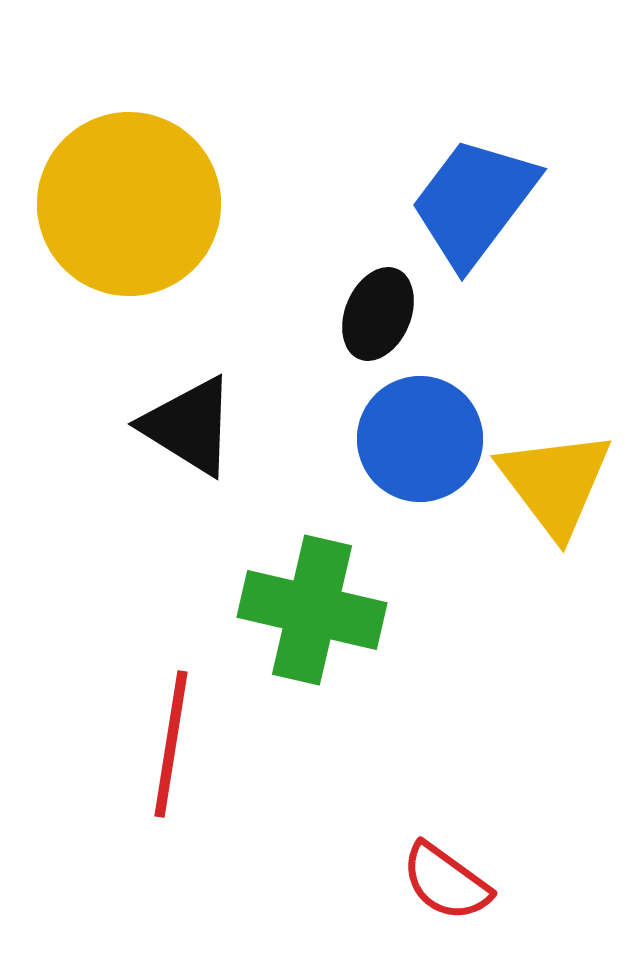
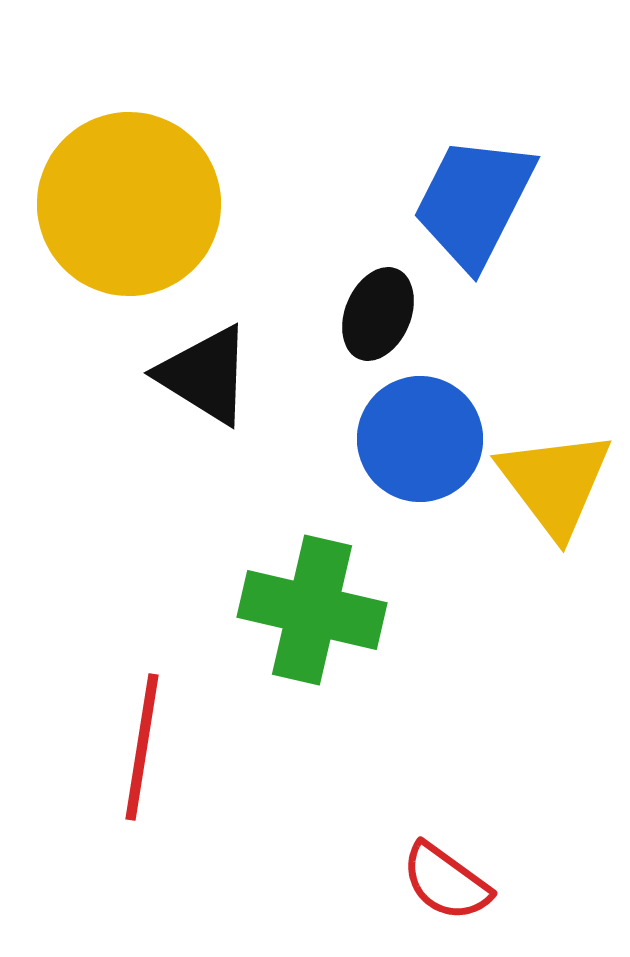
blue trapezoid: rotated 10 degrees counterclockwise
black triangle: moved 16 px right, 51 px up
red line: moved 29 px left, 3 px down
